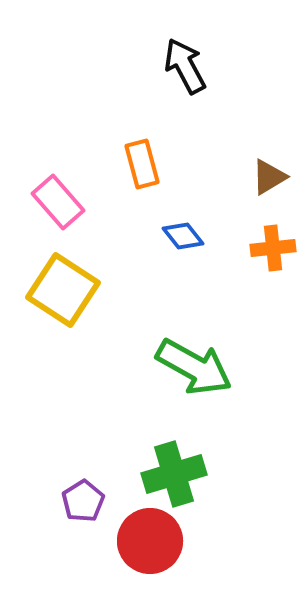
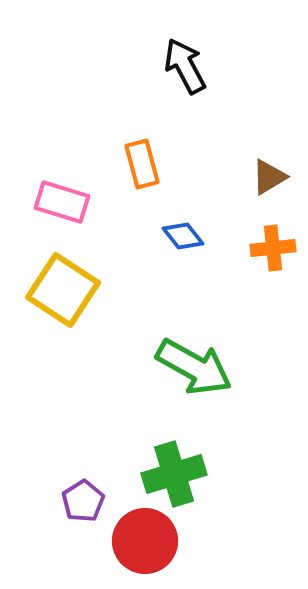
pink rectangle: moved 4 px right; rotated 32 degrees counterclockwise
red circle: moved 5 px left
